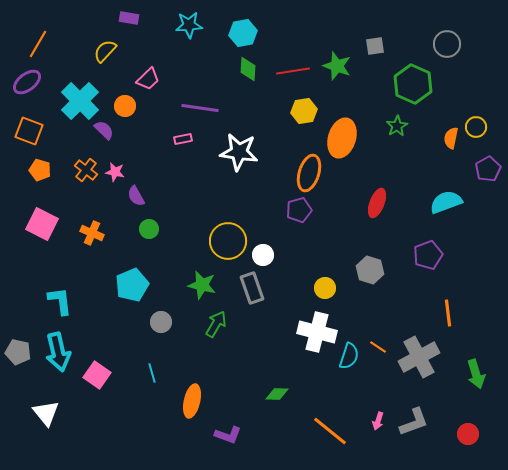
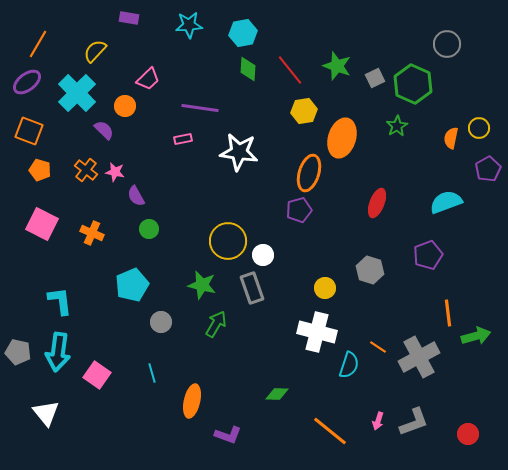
gray square at (375, 46): moved 32 px down; rotated 18 degrees counterclockwise
yellow semicircle at (105, 51): moved 10 px left
red line at (293, 71): moved 3 px left, 1 px up; rotated 60 degrees clockwise
cyan cross at (80, 101): moved 3 px left, 8 px up
yellow circle at (476, 127): moved 3 px right, 1 px down
cyan arrow at (58, 352): rotated 21 degrees clockwise
cyan semicircle at (349, 356): moved 9 px down
green arrow at (476, 374): moved 38 px up; rotated 88 degrees counterclockwise
